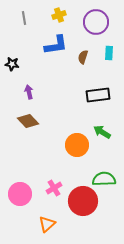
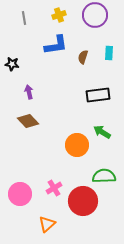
purple circle: moved 1 px left, 7 px up
green semicircle: moved 3 px up
